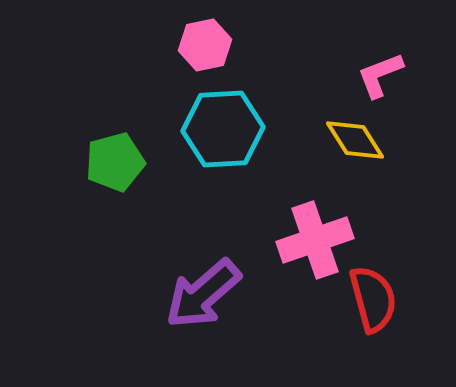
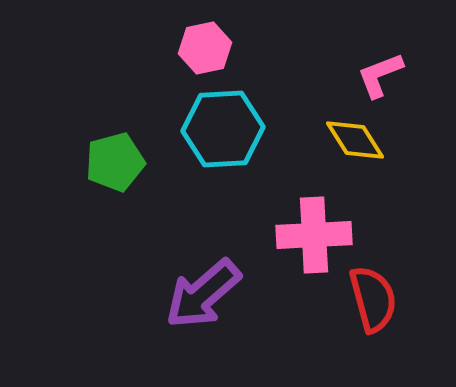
pink hexagon: moved 3 px down
pink cross: moved 1 px left, 5 px up; rotated 16 degrees clockwise
